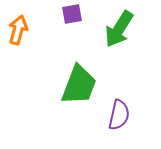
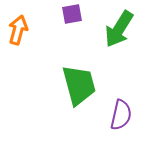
green trapezoid: rotated 36 degrees counterclockwise
purple semicircle: moved 2 px right
